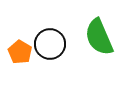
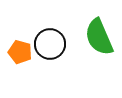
orange pentagon: rotated 15 degrees counterclockwise
